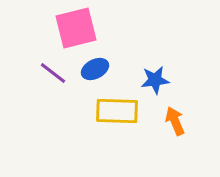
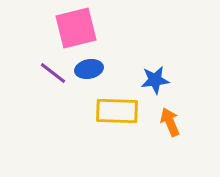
blue ellipse: moved 6 px left; rotated 16 degrees clockwise
orange arrow: moved 5 px left, 1 px down
